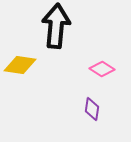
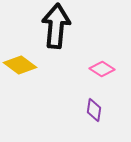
yellow diamond: rotated 28 degrees clockwise
purple diamond: moved 2 px right, 1 px down
